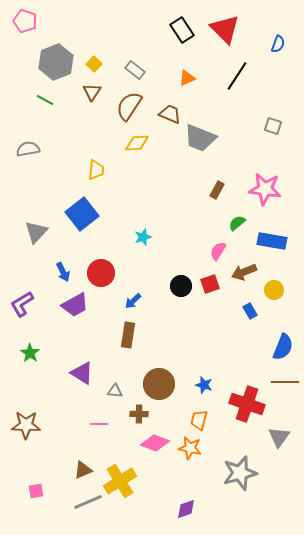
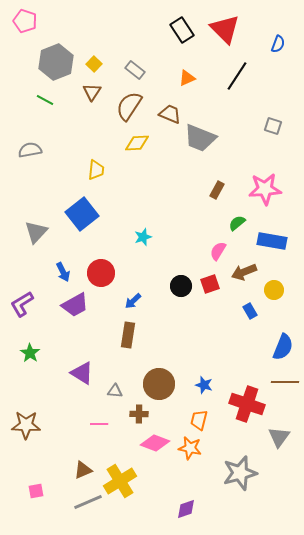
gray semicircle at (28, 149): moved 2 px right, 1 px down
pink star at (265, 189): rotated 12 degrees counterclockwise
